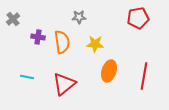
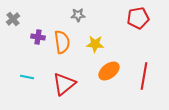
gray star: moved 1 px left, 2 px up
orange ellipse: rotated 35 degrees clockwise
